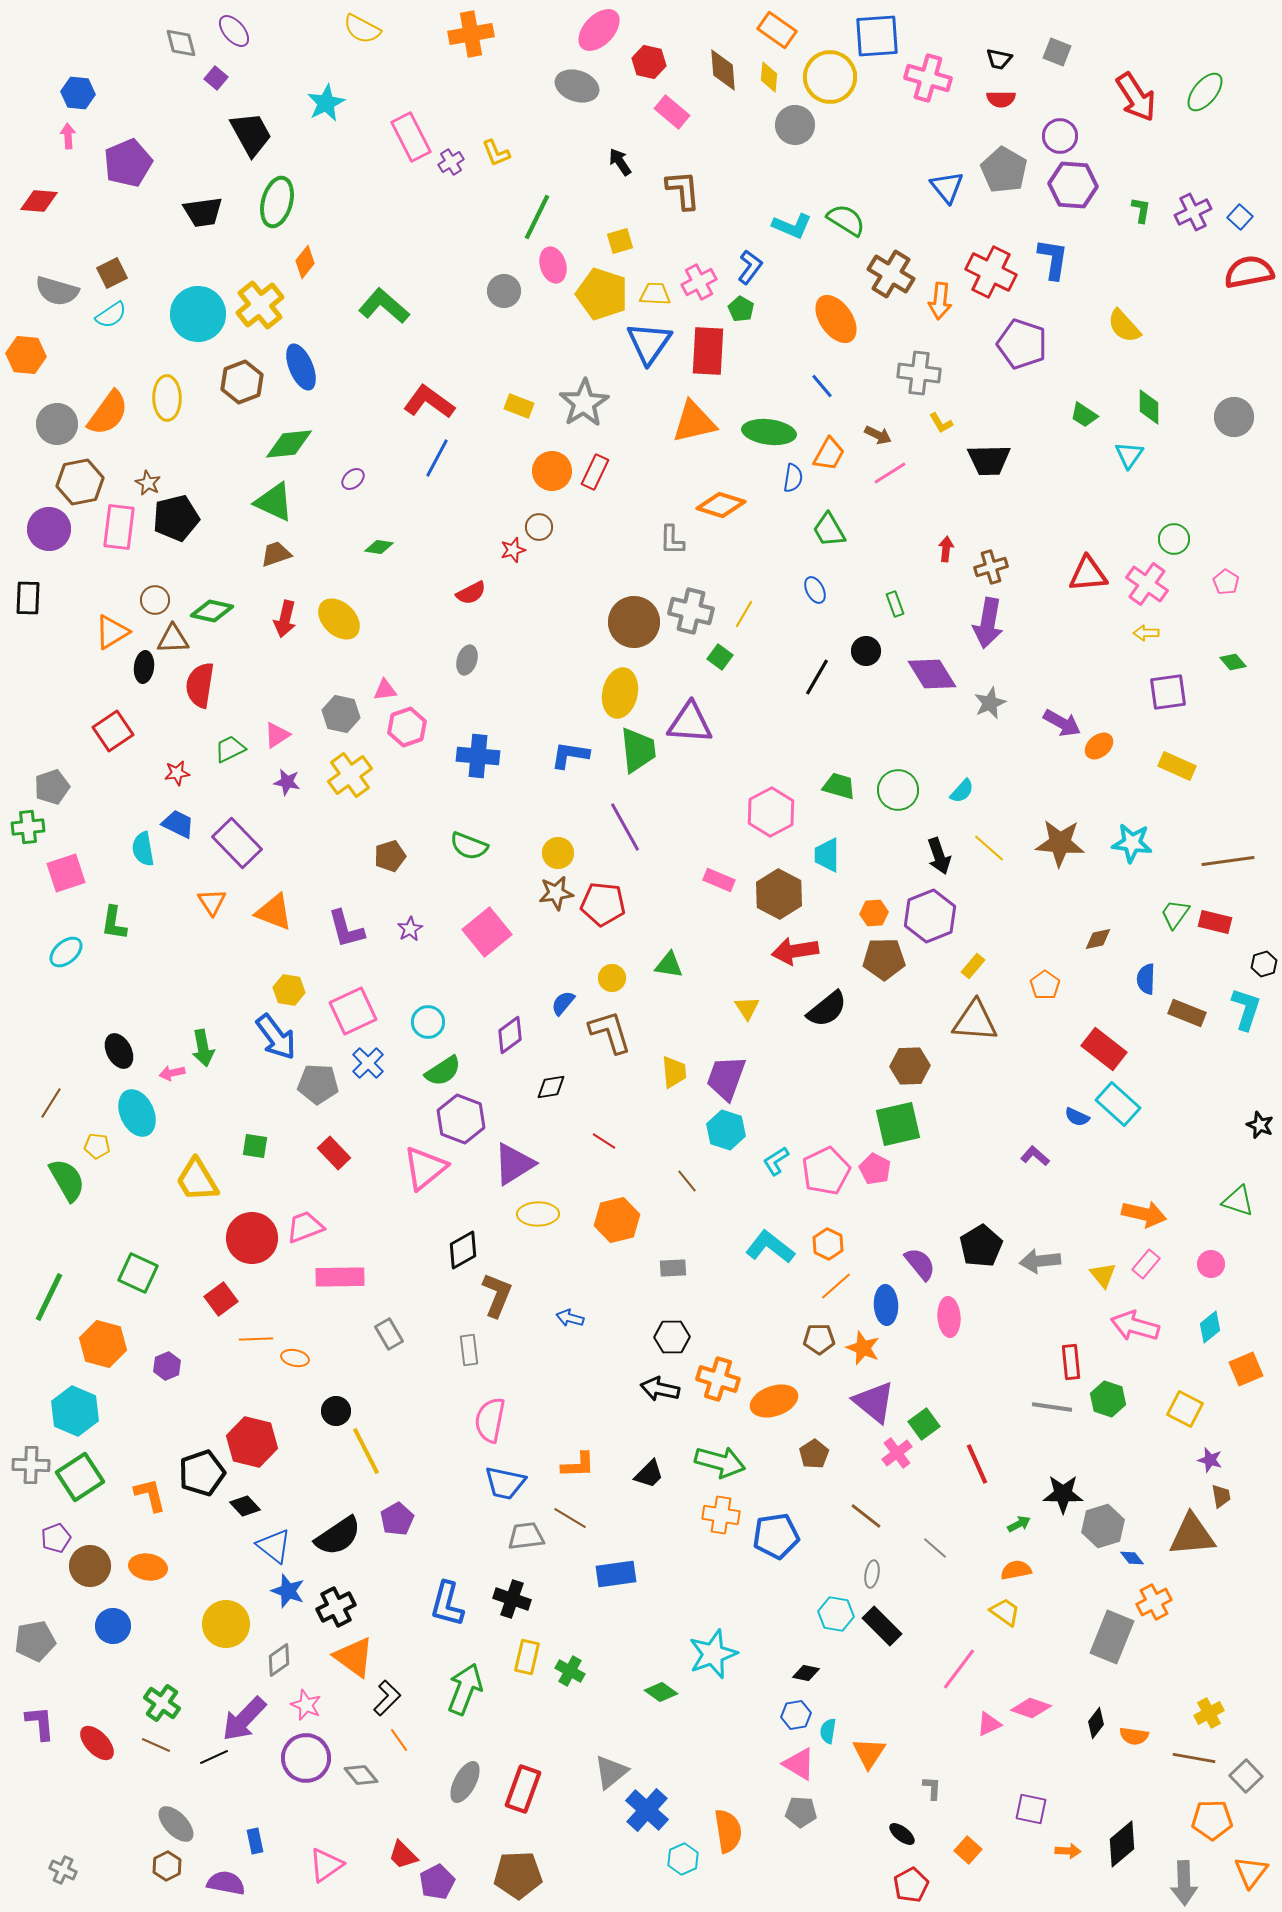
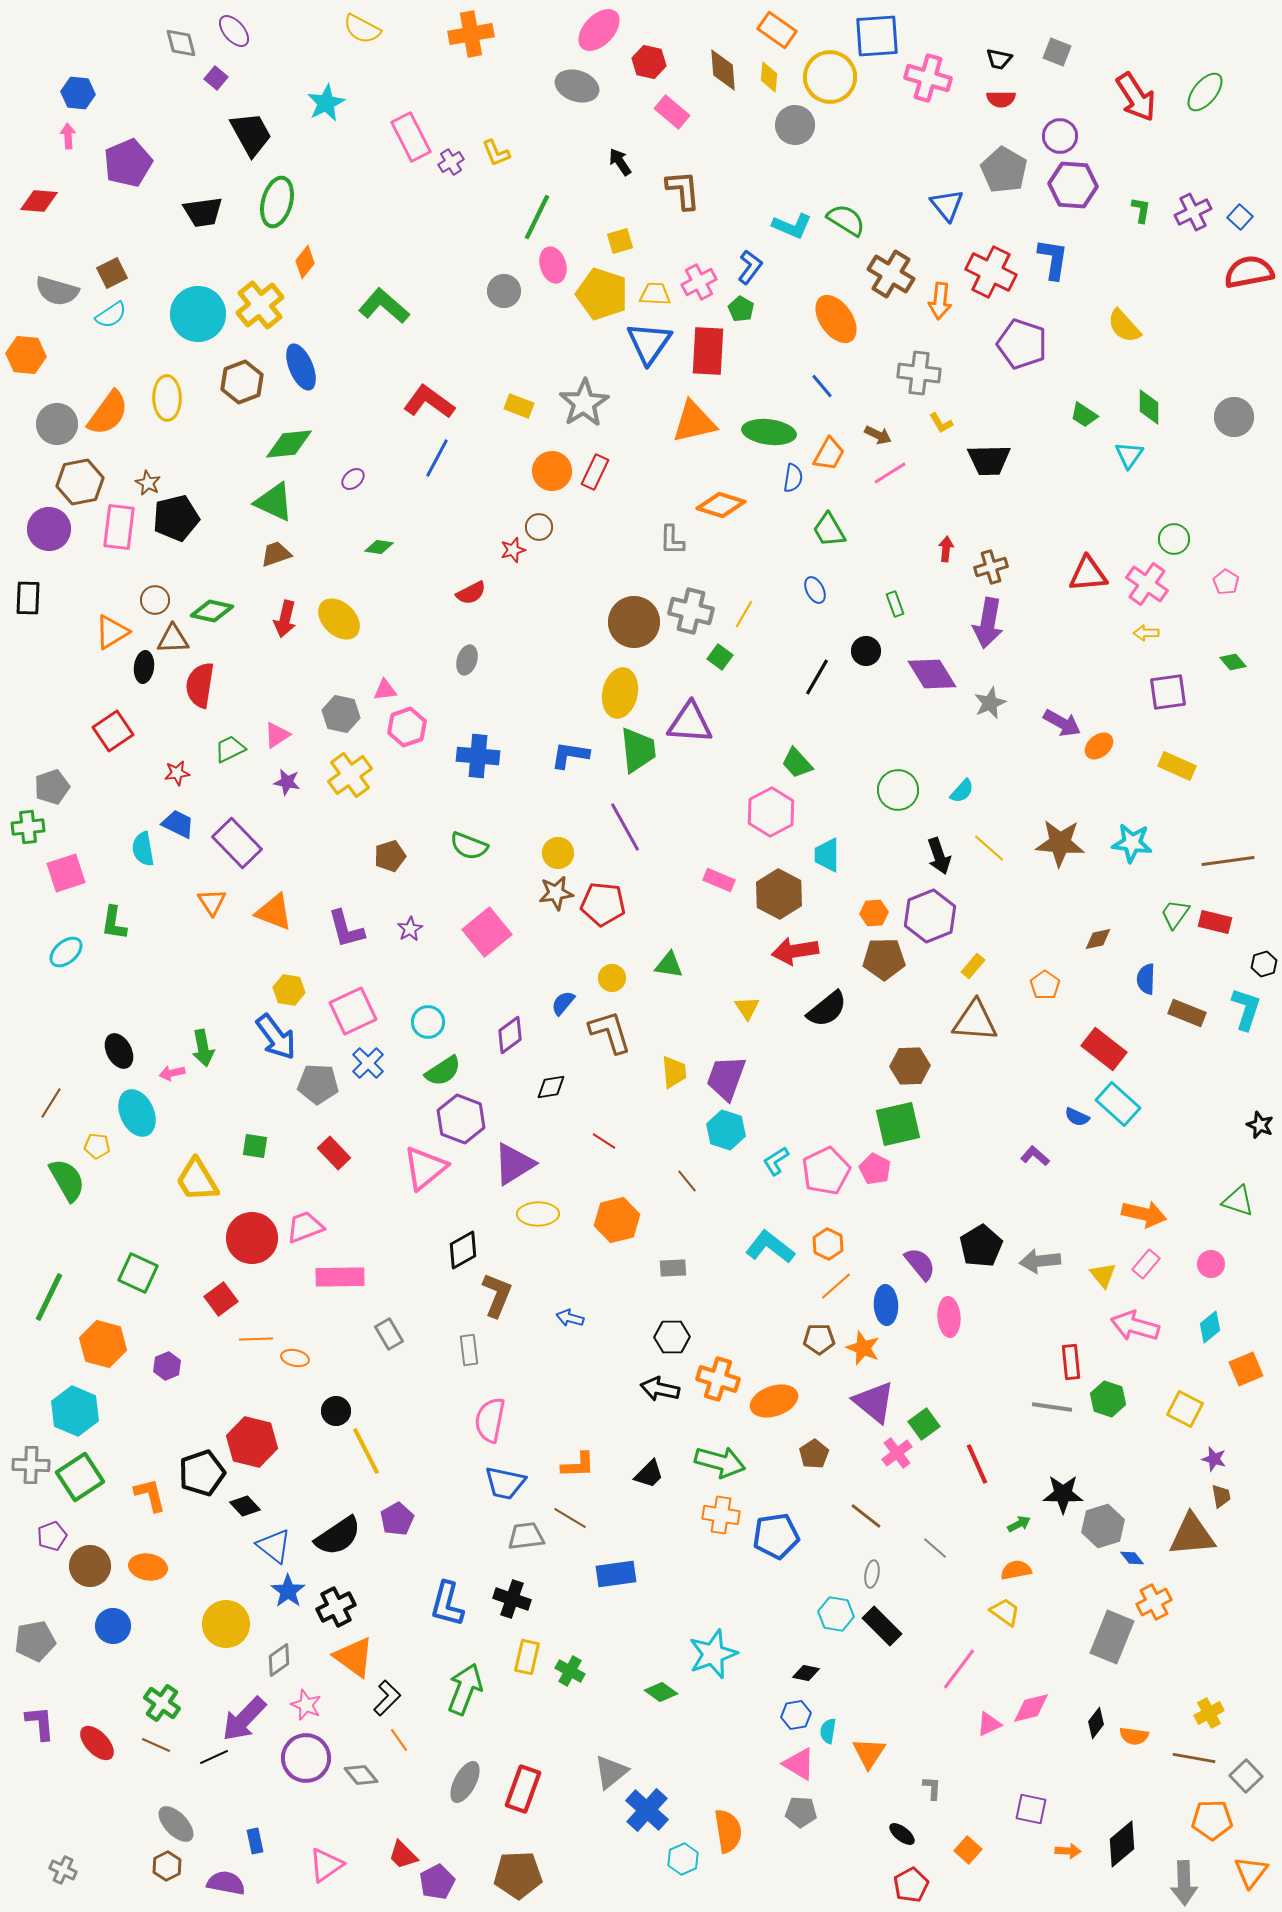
blue triangle at (947, 187): moved 18 px down
green trapezoid at (839, 786): moved 42 px left, 23 px up; rotated 148 degrees counterclockwise
purple star at (1210, 1460): moved 4 px right, 1 px up
purple pentagon at (56, 1538): moved 4 px left, 2 px up
blue star at (288, 1591): rotated 16 degrees clockwise
pink diamond at (1031, 1708): rotated 33 degrees counterclockwise
